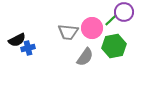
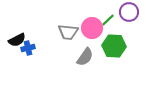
purple circle: moved 5 px right
green line: moved 3 px left
green hexagon: rotated 15 degrees clockwise
